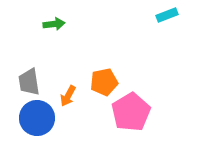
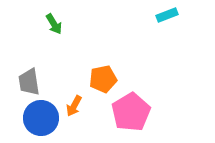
green arrow: rotated 65 degrees clockwise
orange pentagon: moved 1 px left, 3 px up
orange arrow: moved 6 px right, 10 px down
blue circle: moved 4 px right
